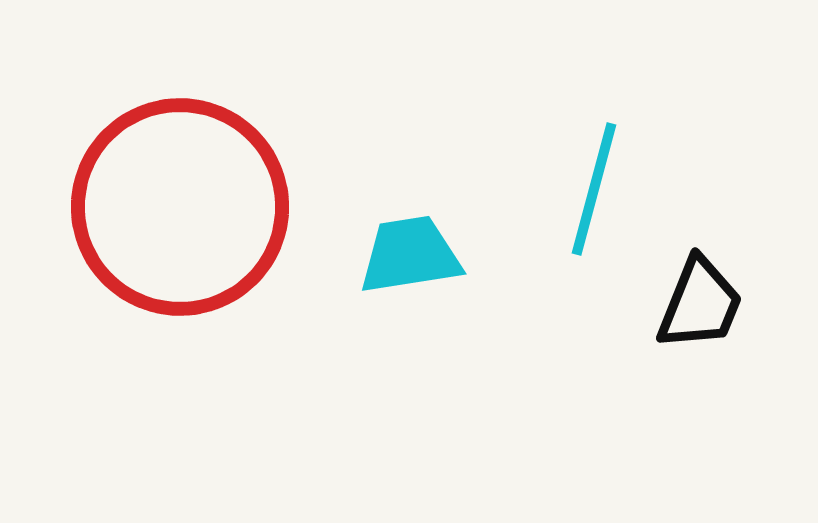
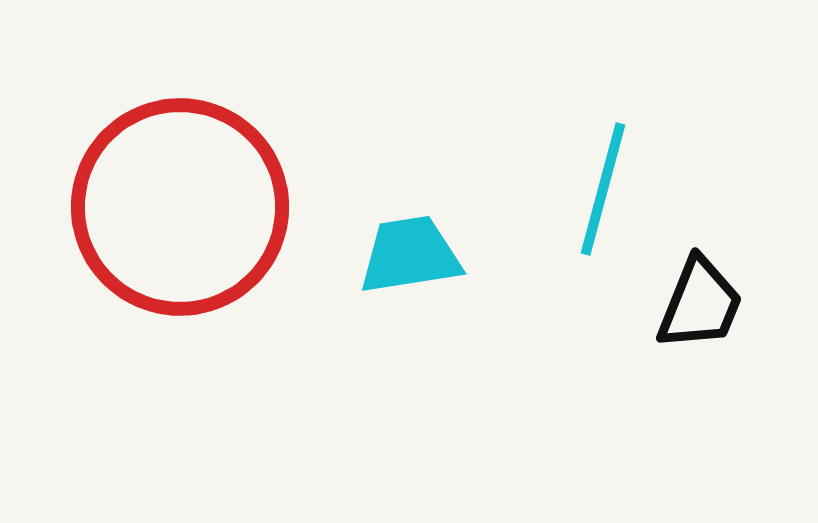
cyan line: moved 9 px right
